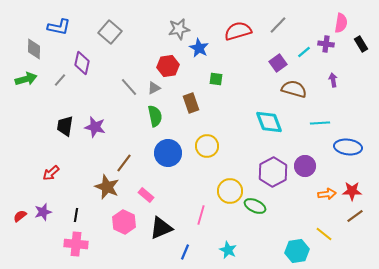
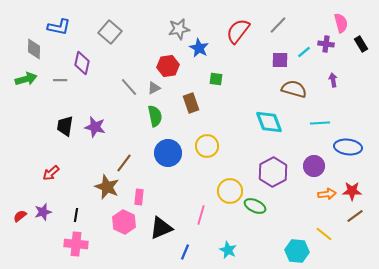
pink semicircle at (341, 23): rotated 24 degrees counterclockwise
red semicircle at (238, 31): rotated 36 degrees counterclockwise
purple square at (278, 63): moved 2 px right, 3 px up; rotated 36 degrees clockwise
gray line at (60, 80): rotated 48 degrees clockwise
purple circle at (305, 166): moved 9 px right
pink rectangle at (146, 195): moved 7 px left, 2 px down; rotated 56 degrees clockwise
cyan hexagon at (297, 251): rotated 15 degrees clockwise
